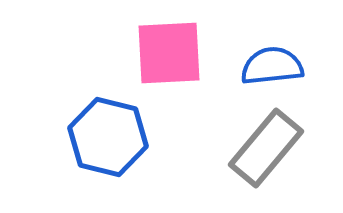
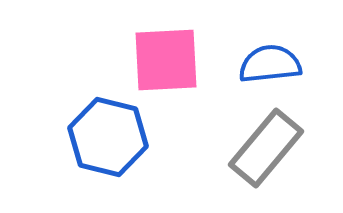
pink square: moved 3 px left, 7 px down
blue semicircle: moved 2 px left, 2 px up
